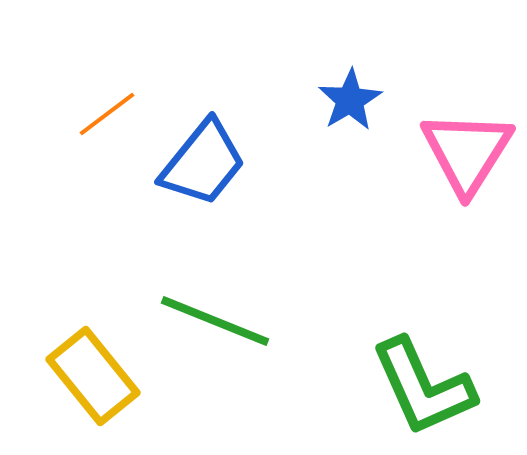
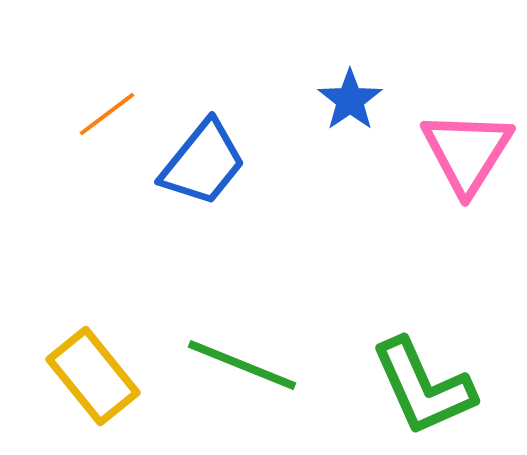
blue star: rotated 4 degrees counterclockwise
green line: moved 27 px right, 44 px down
